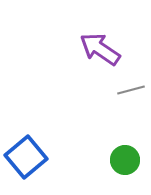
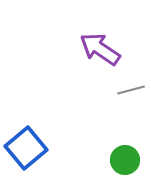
blue square: moved 9 px up
